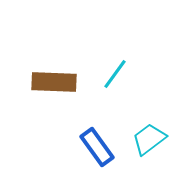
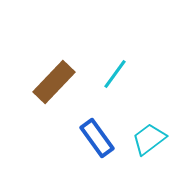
brown rectangle: rotated 48 degrees counterclockwise
blue rectangle: moved 9 px up
